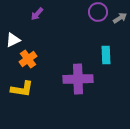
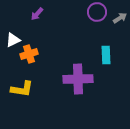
purple circle: moved 1 px left
orange cross: moved 1 px right, 5 px up; rotated 18 degrees clockwise
